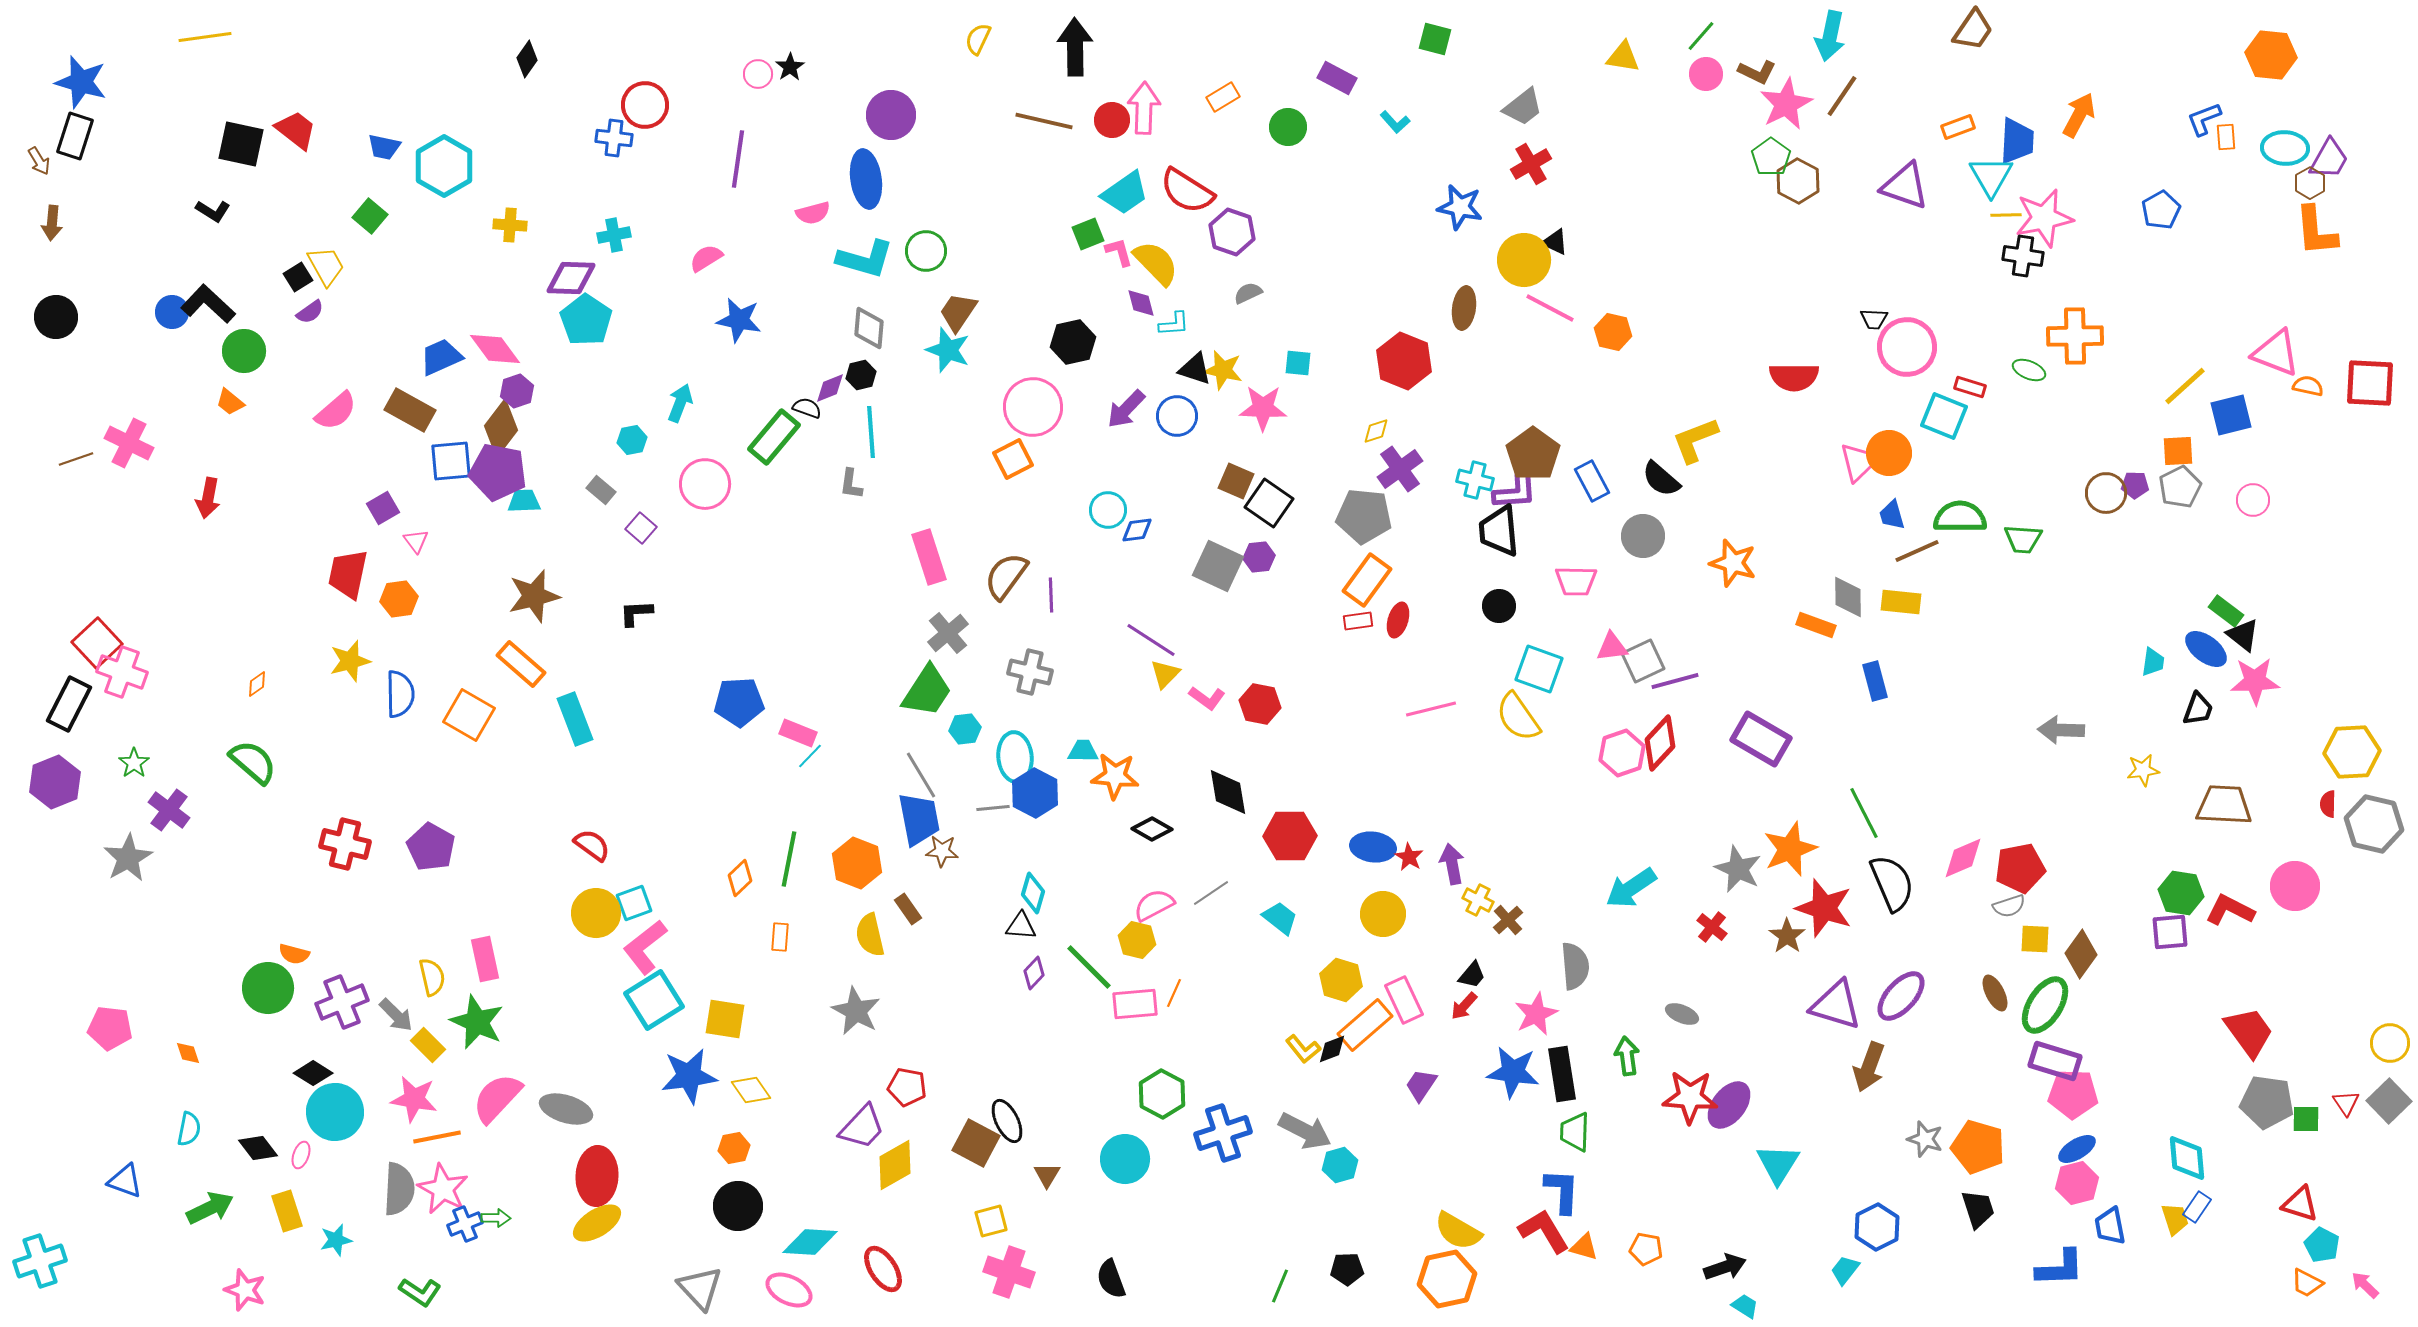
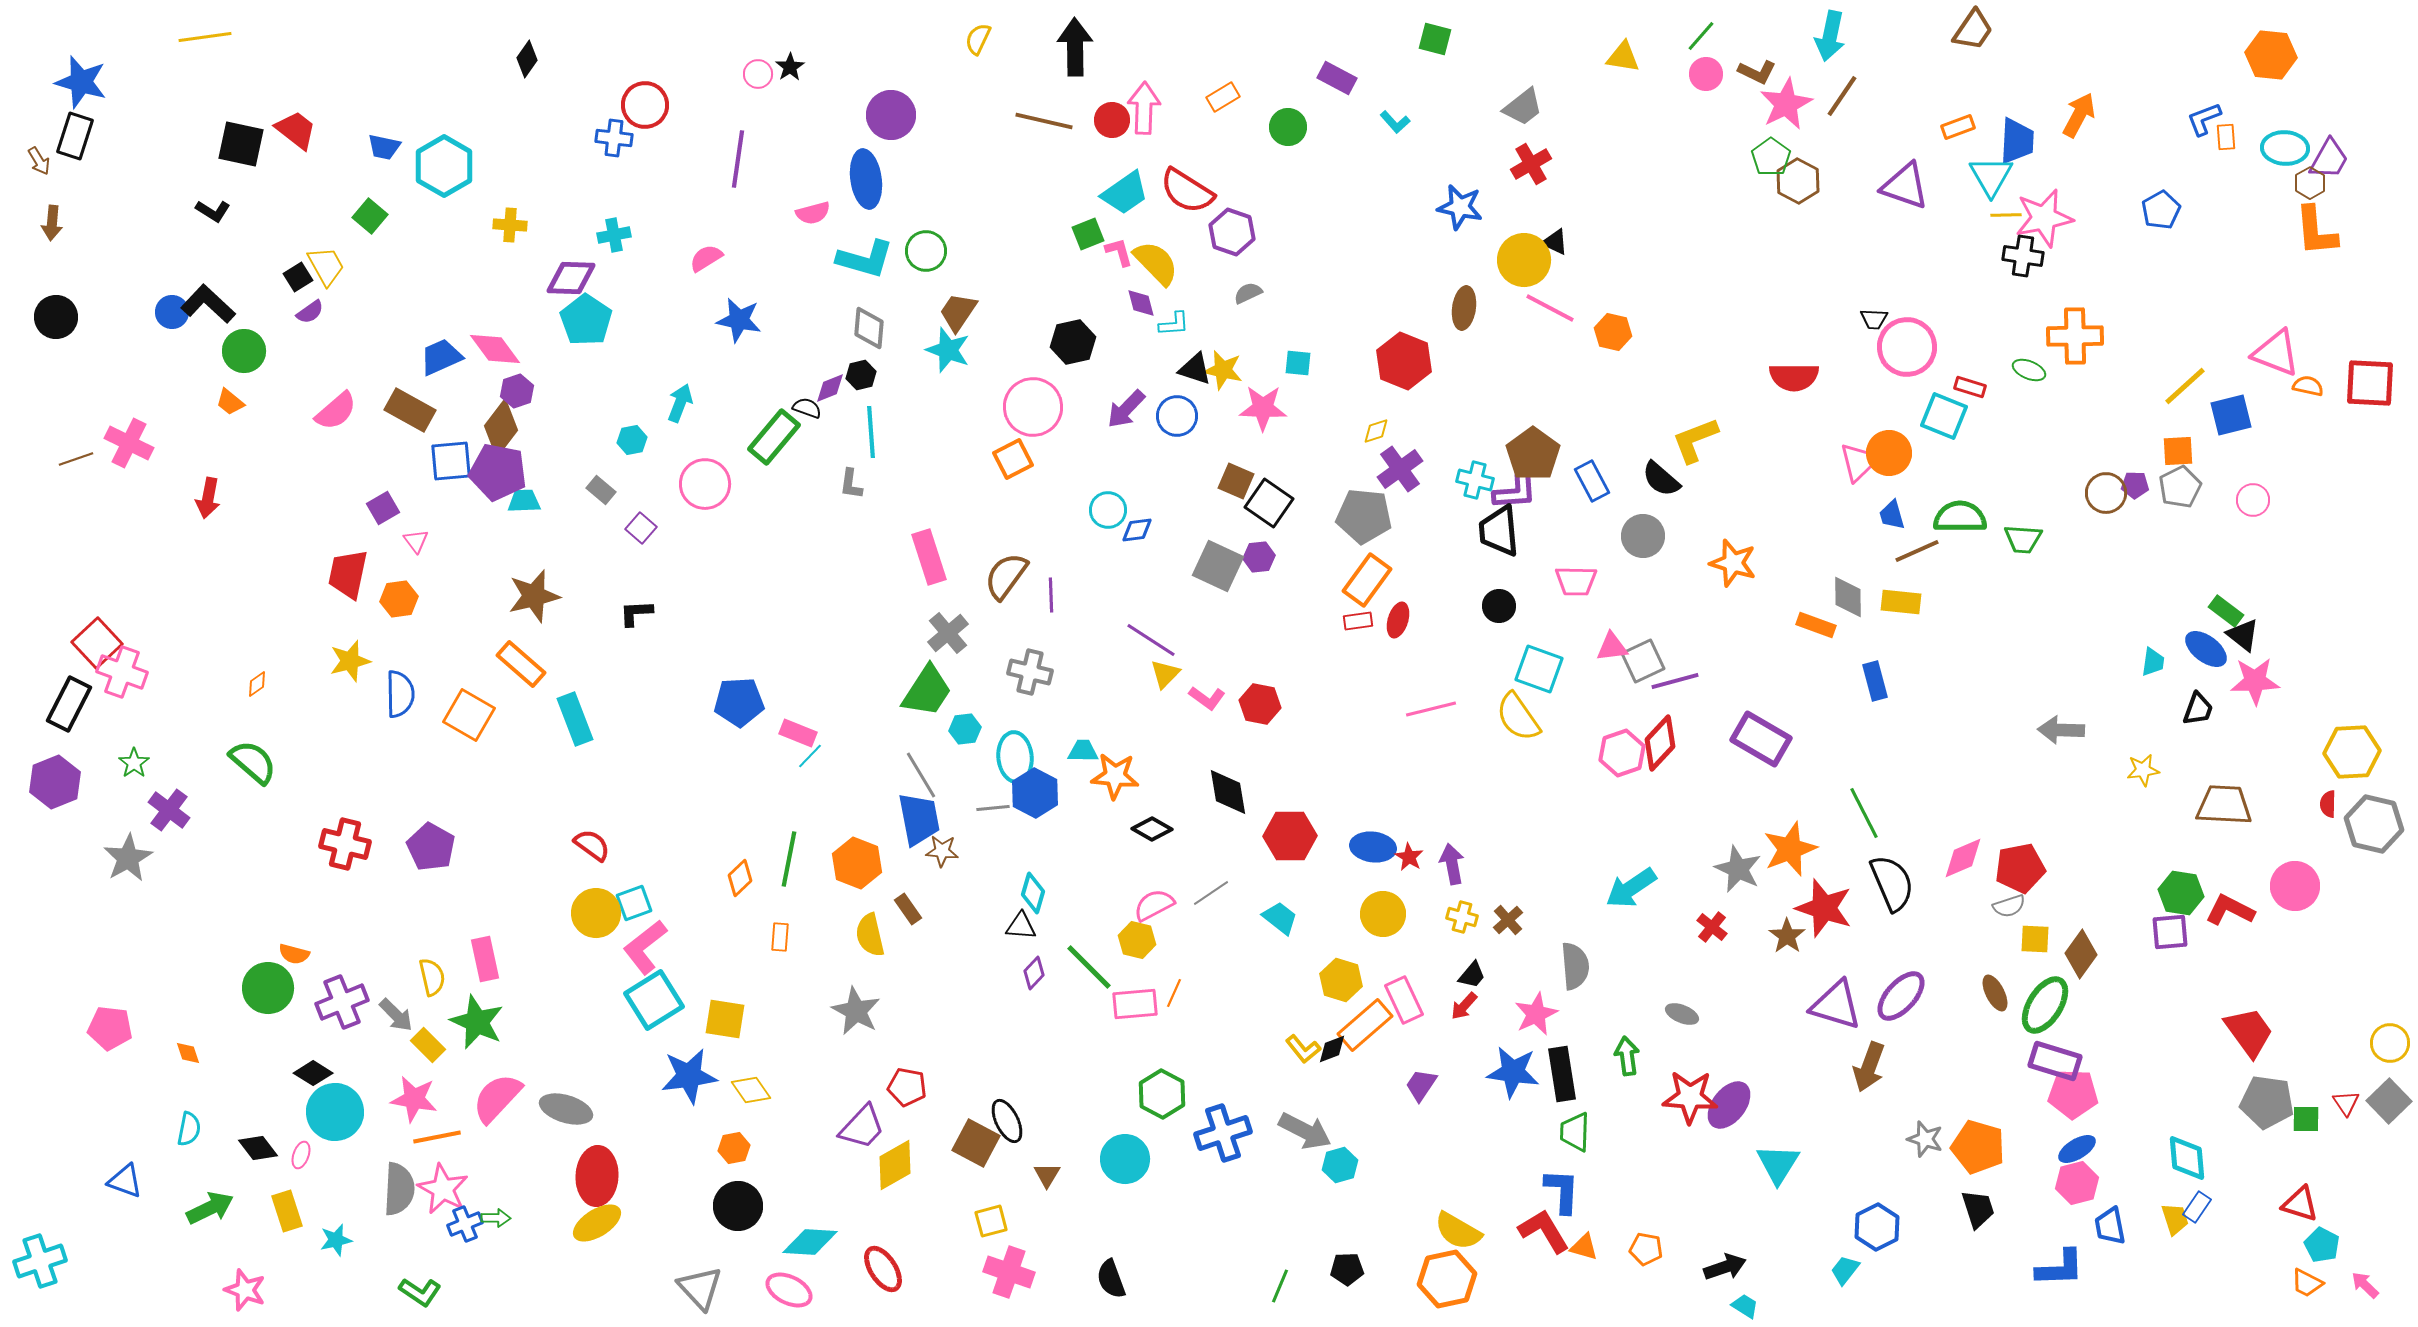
yellow cross at (1478, 900): moved 16 px left, 17 px down; rotated 12 degrees counterclockwise
